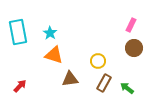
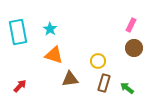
cyan star: moved 4 px up
brown rectangle: rotated 12 degrees counterclockwise
